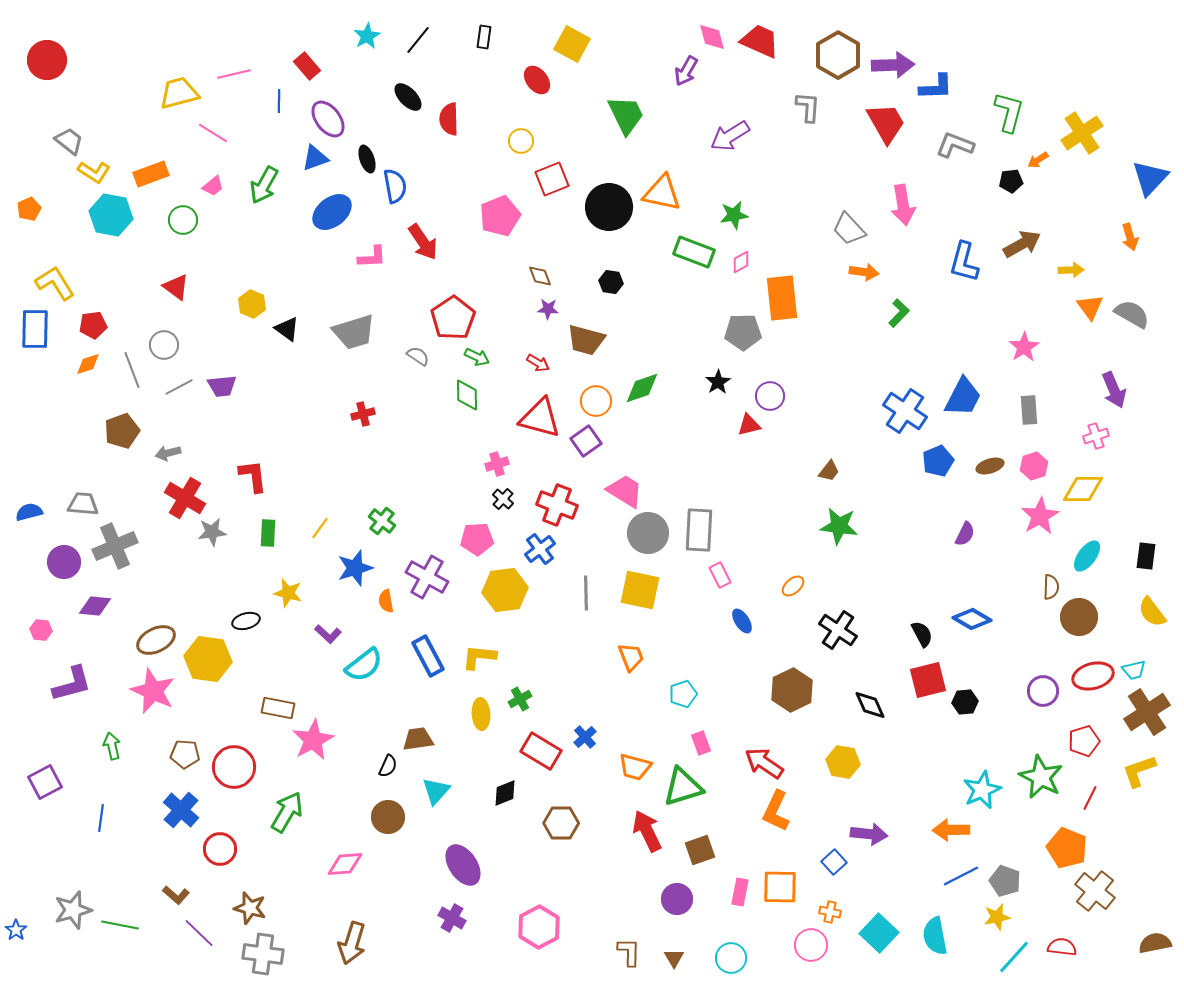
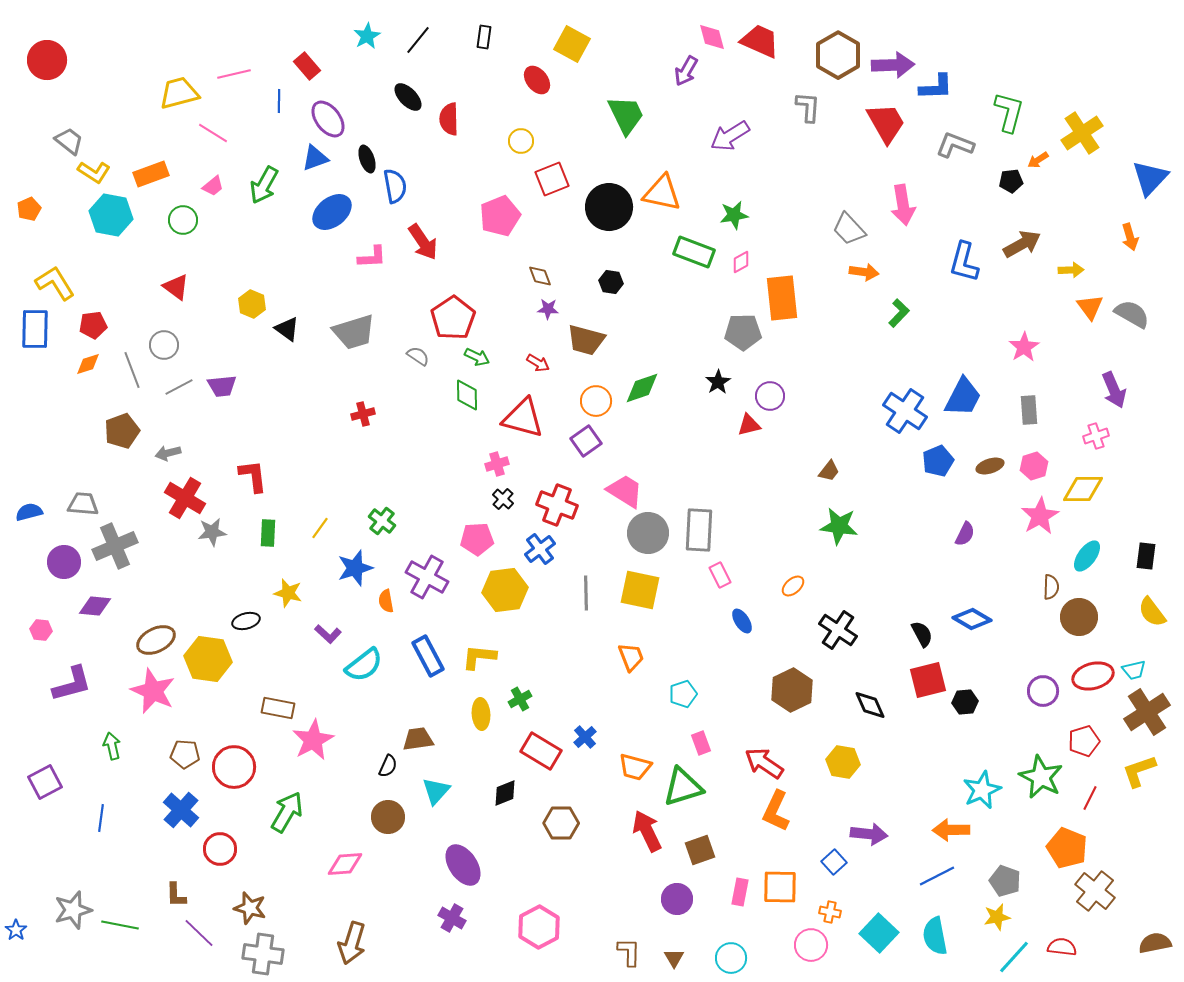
red triangle at (540, 418): moved 17 px left
blue line at (961, 876): moved 24 px left
brown L-shape at (176, 895): rotated 48 degrees clockwise
